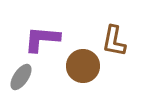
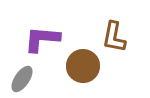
brown L-shape: moved 4 px up
gray ellipse: moved 1 px right, 2 px down
